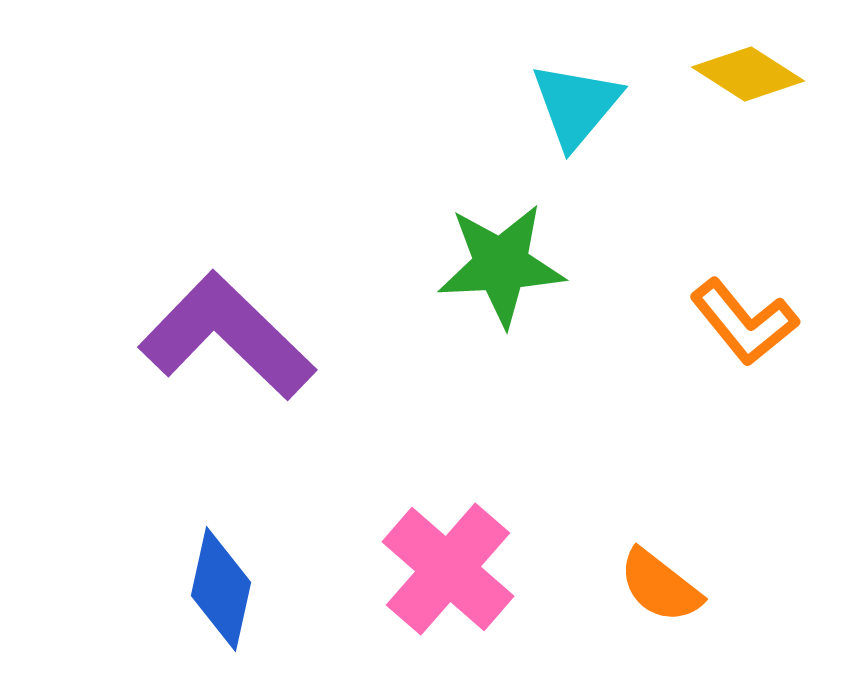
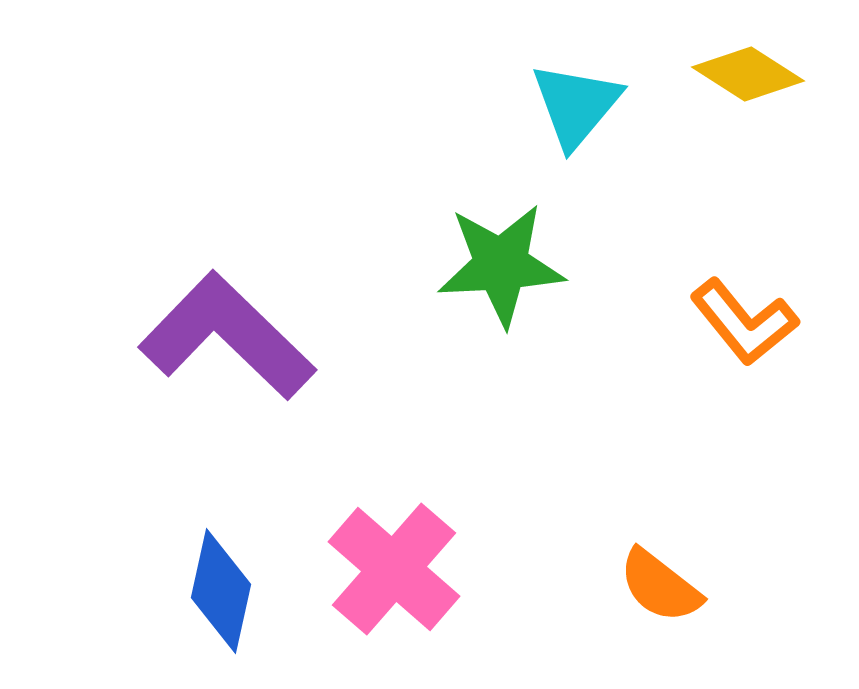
pink cross: moved 54 px left
blue diamond: moved 2 px down
